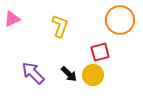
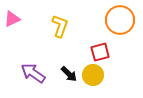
purple arrow: rotated 10 degrees counterclockwise
